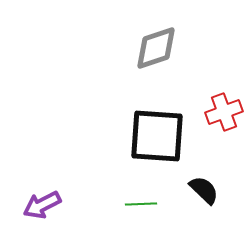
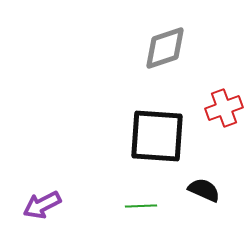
gray diamond: moved 9 px right
red cross: moved 4 px up
black semicircle: rotated 20 degrees counterclockwise
green line: moved 2 px down
